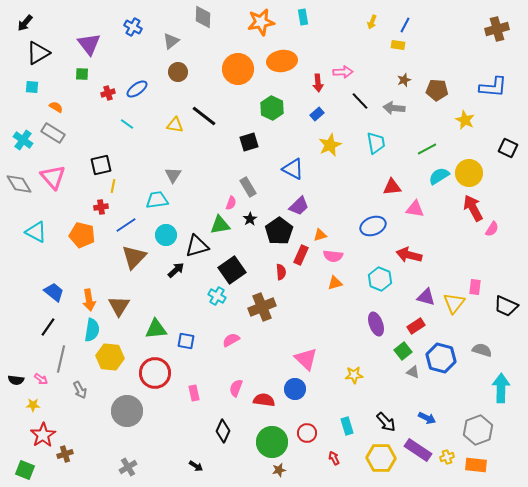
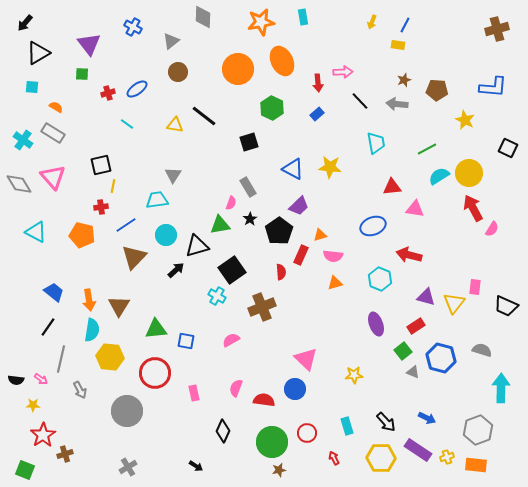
orange ellipse at (282, 61): rotated 72 degrees clockwise
gray arrow at (394, 108): moved 3 px right, 4 px up
yellow star at (330, 145): moved 22 px down; rotated 30 degrees clockwise
